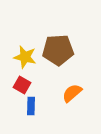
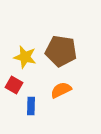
brown pentagon: moved 3 px right, 1 px down; rotated 12 degrees clockwise
red square: moved 8 px left
orange semicircle: moved 11 px left, 3 px up; rotated 15 degrees clockwise
